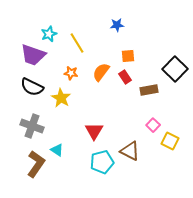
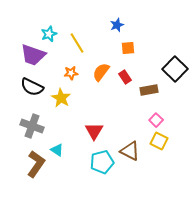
blue star: rotated 16 degrees counterclockwise
orange square: moved 8 px up
orange star: rotated 16 degrees counterclockwise
pink square: moved 3 px right, 5 px up
yellow square: moved 11 px left
